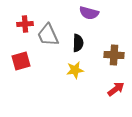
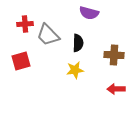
gray trapezoid: rotated 20 degrees counterclockwise
red arrow: rotated 144 degrees counterclockwise
